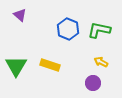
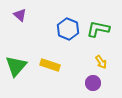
green L-shape: moved 1 px left, 1 px up
yellow arrow: rotated 152 degrees counterclockwise
green triangle: rotated 10 degrees clockwise
